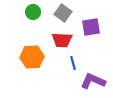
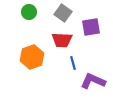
green circle: moved 4 px left
orange hexagon: rotated 15 degrees counterclockwise
